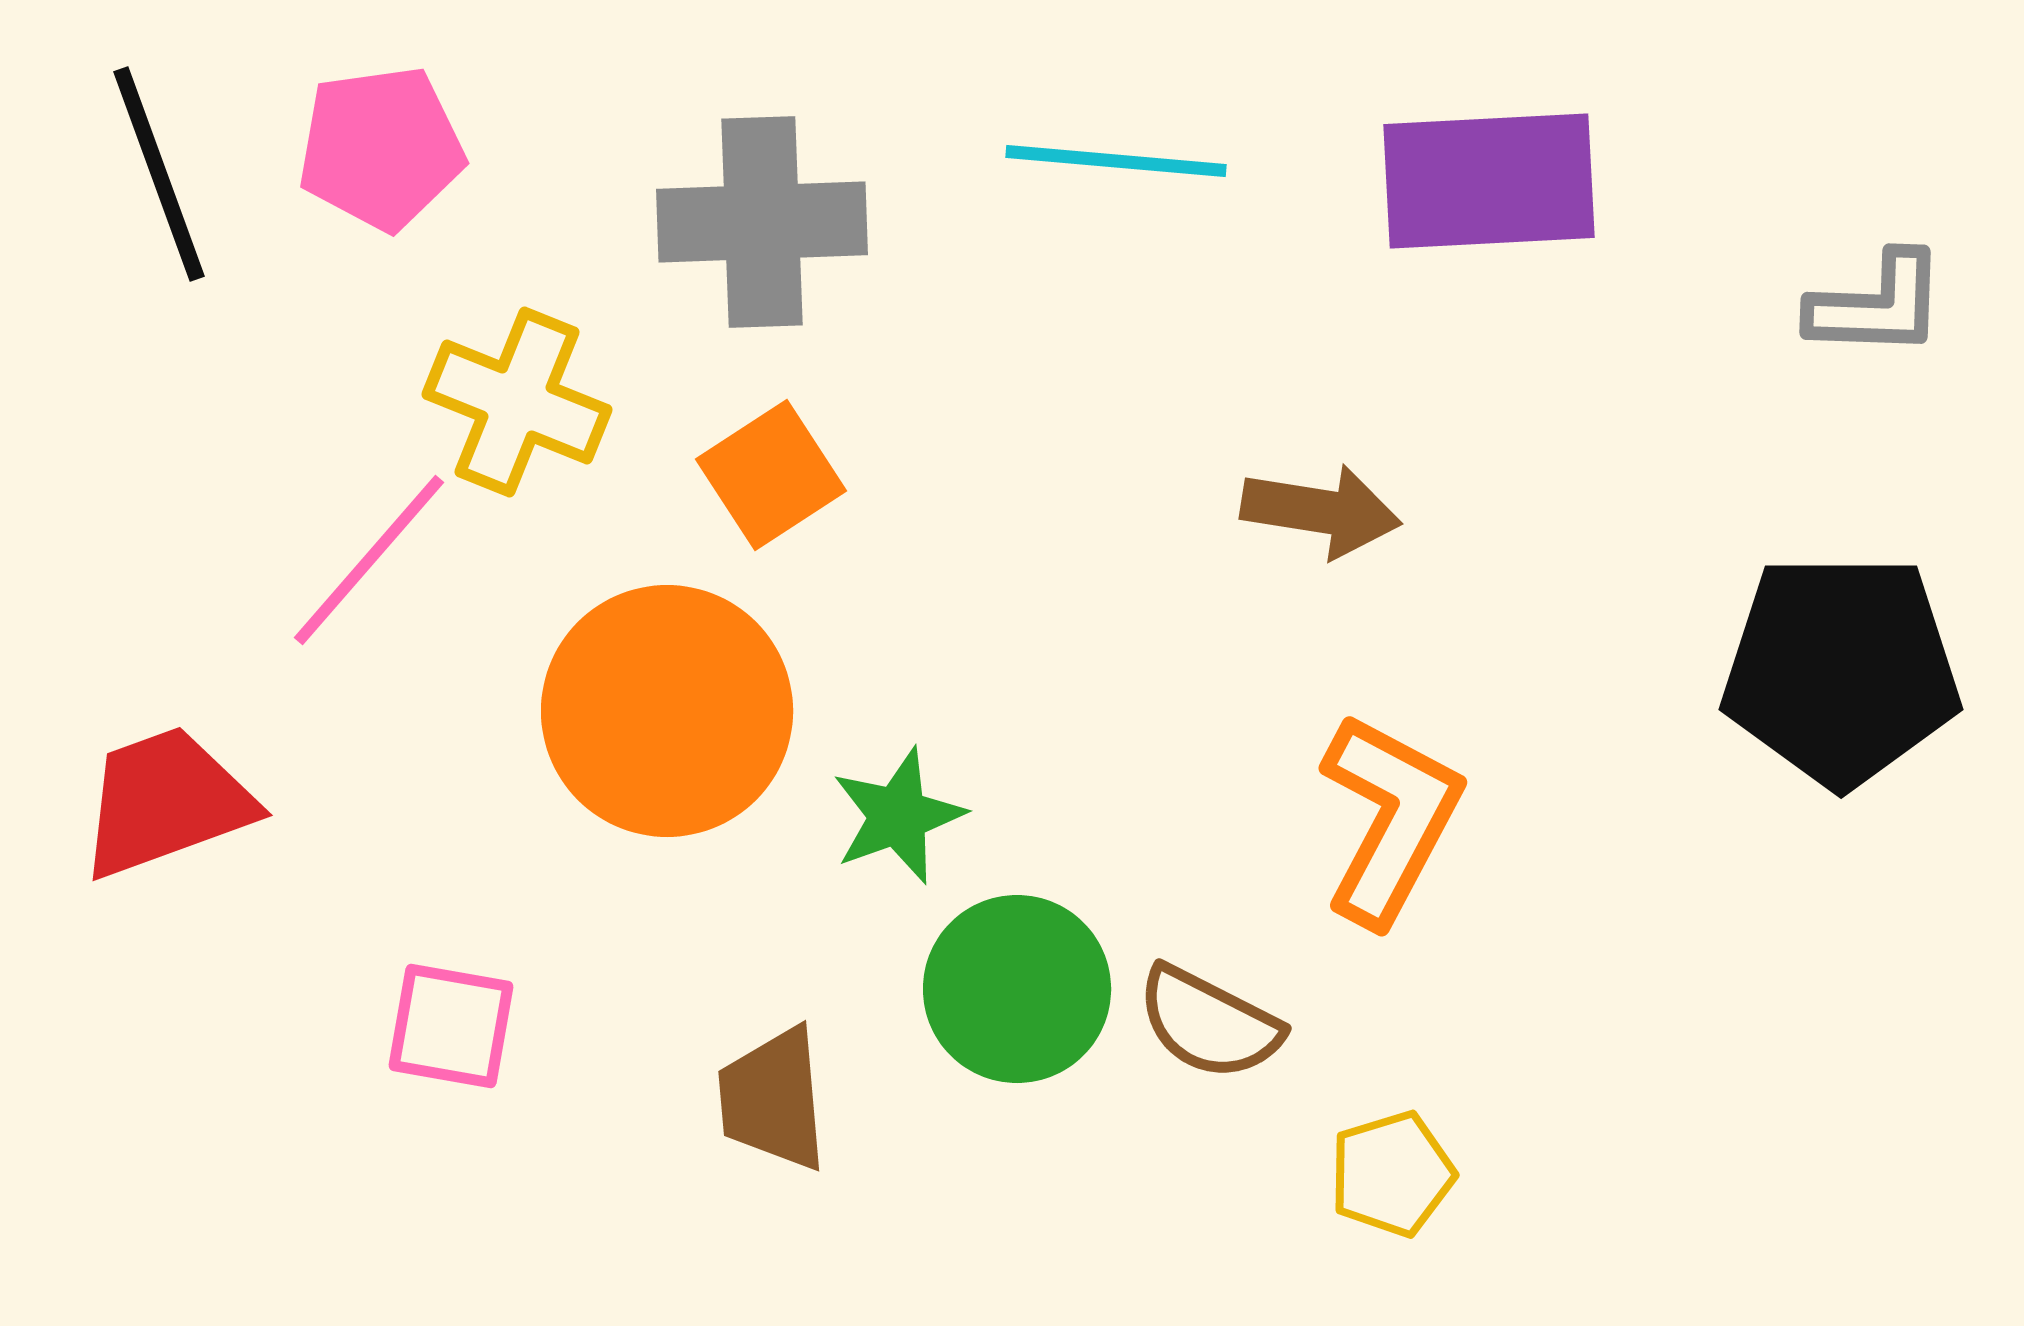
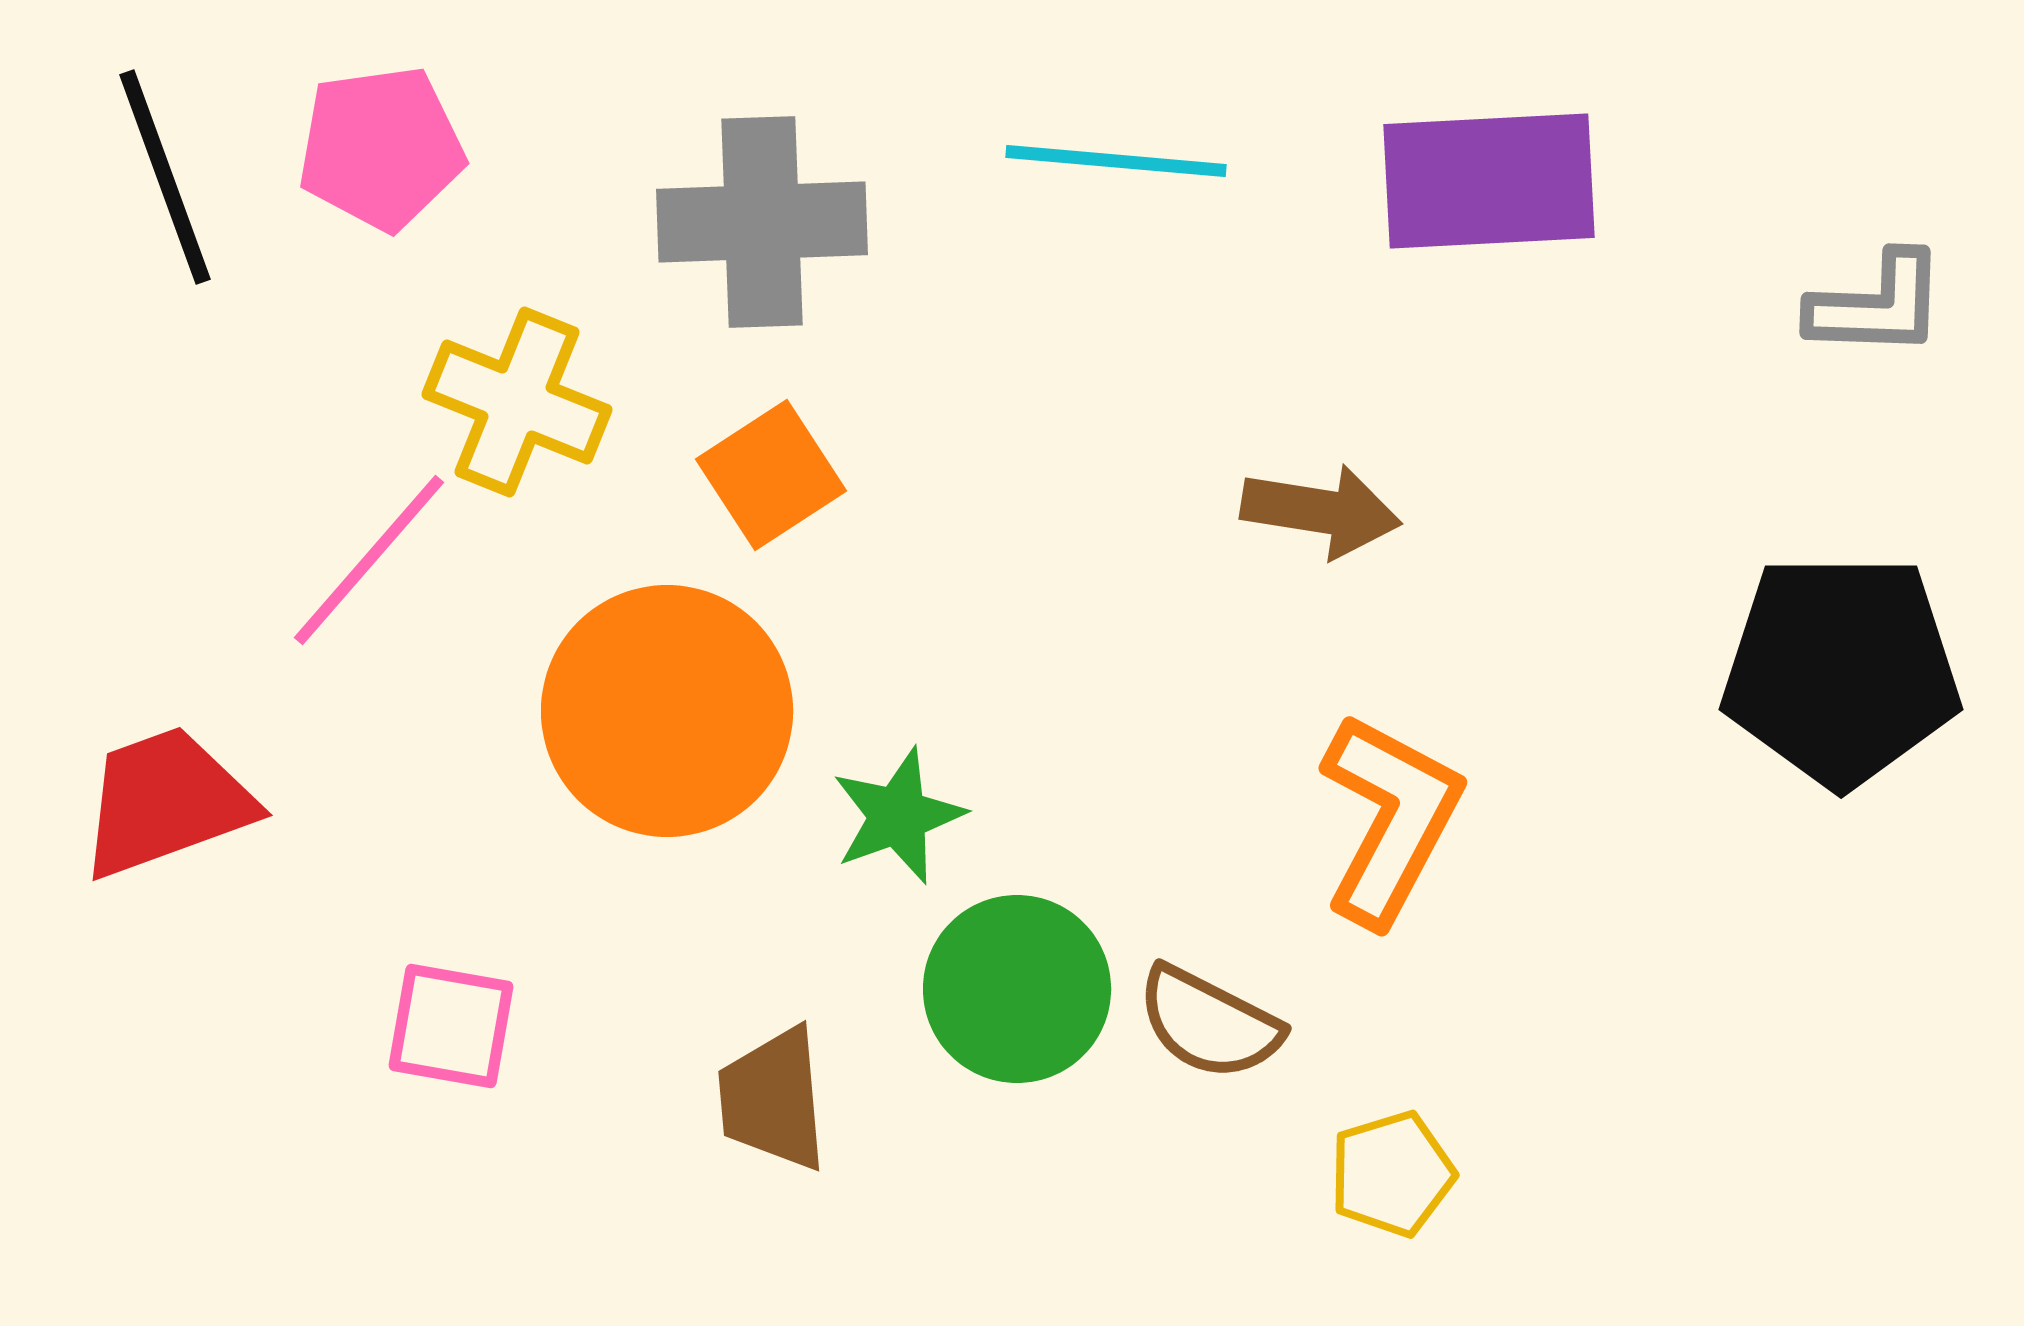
black line: moved 6 px right, 3 px down
